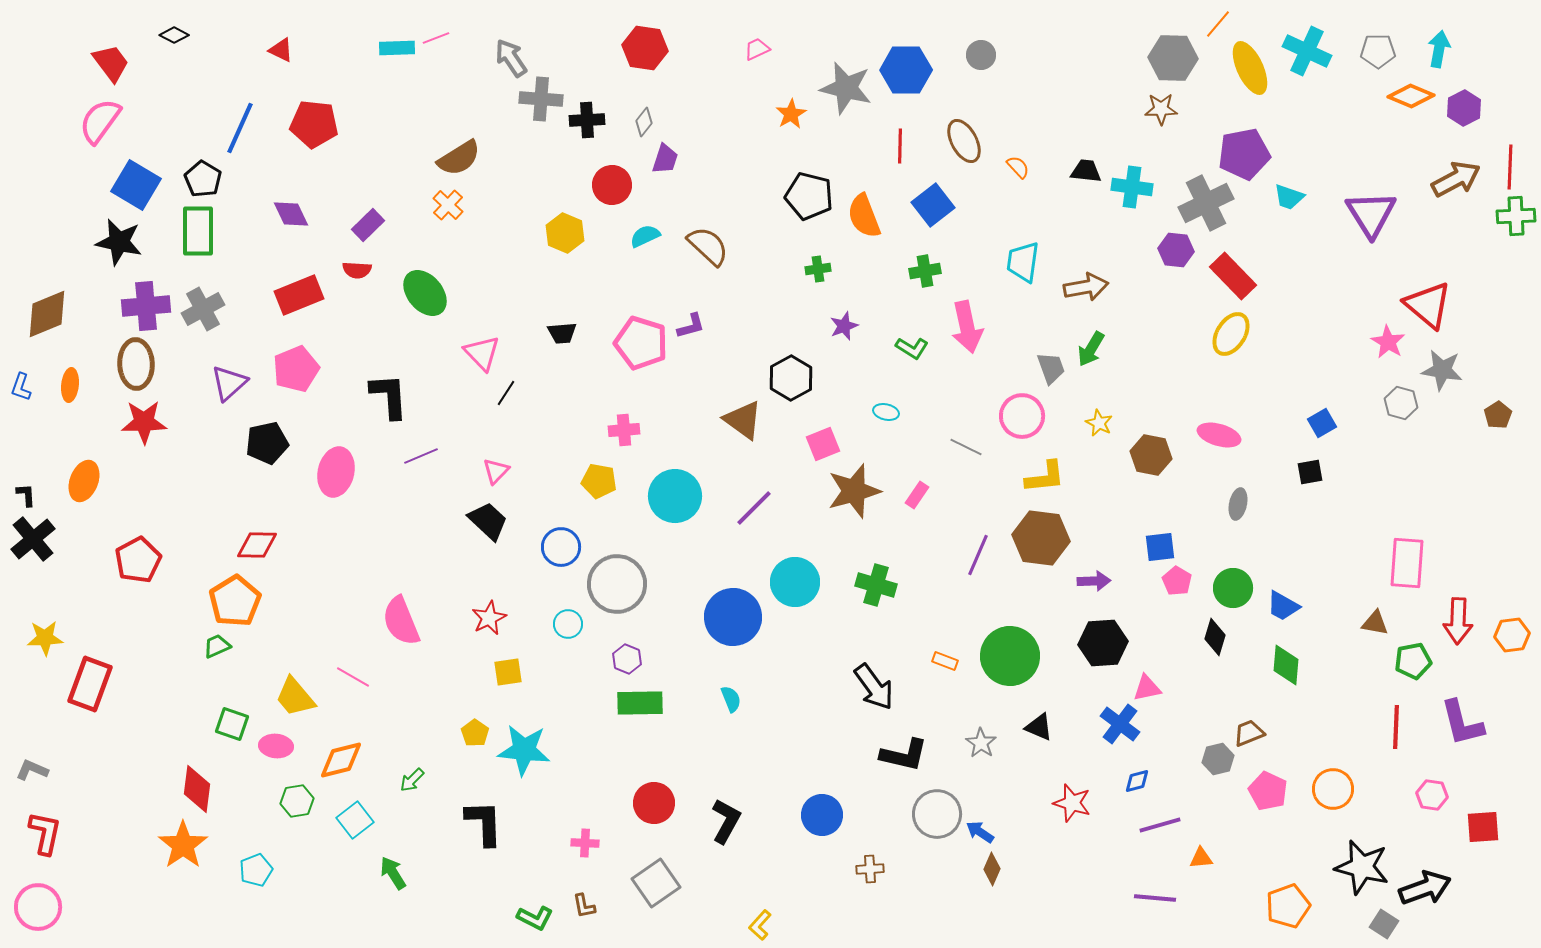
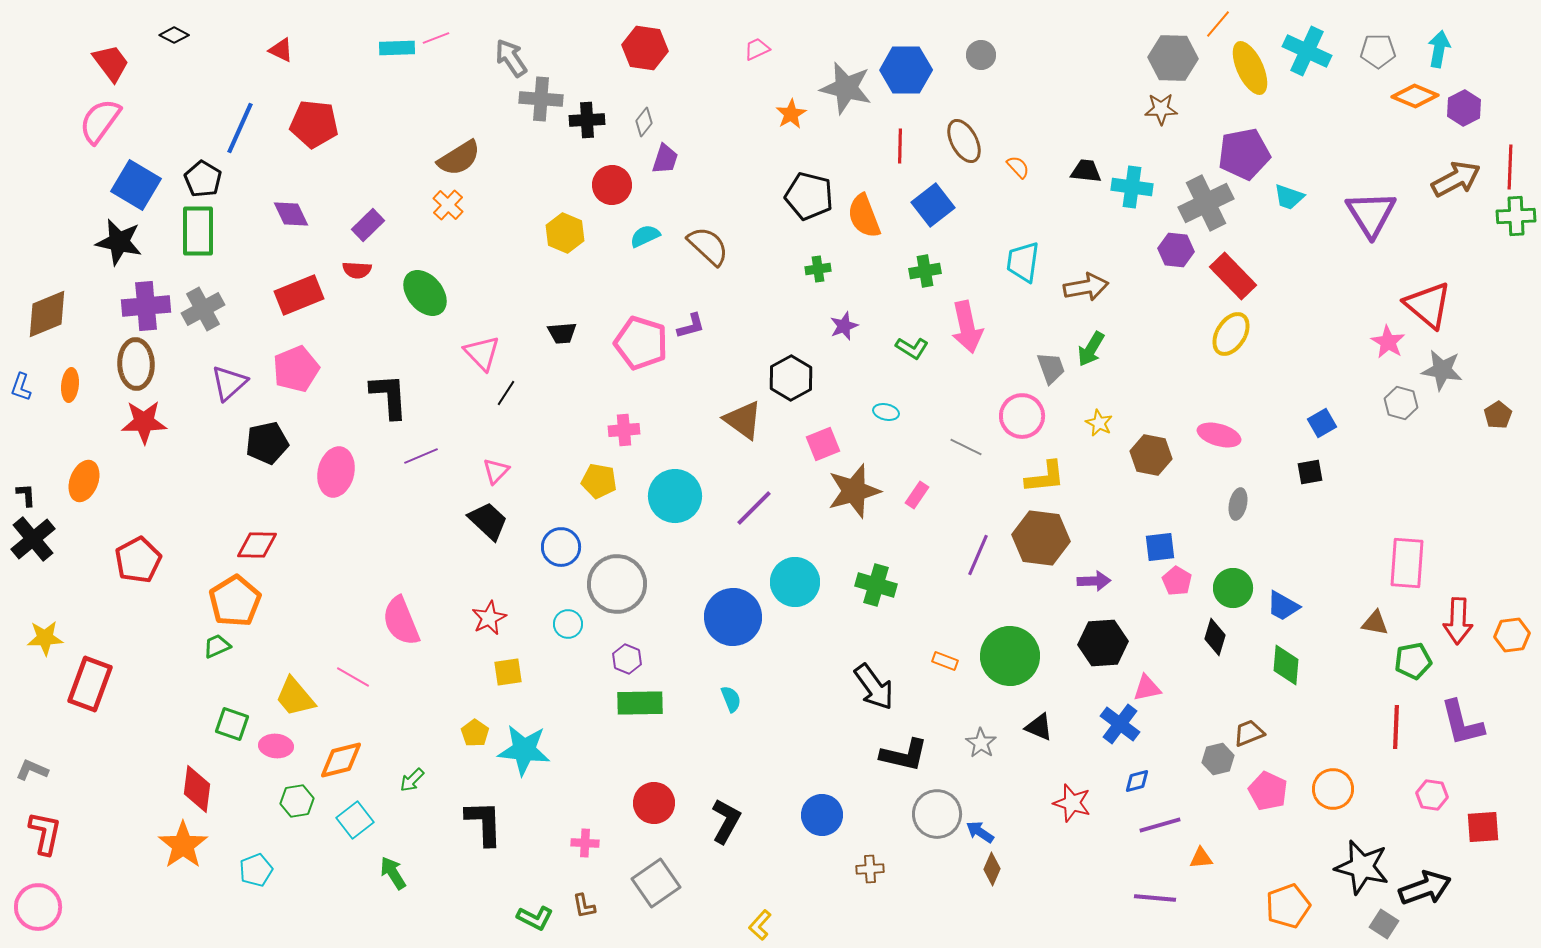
orange diamond at (1411, 96): moved 4 px right
